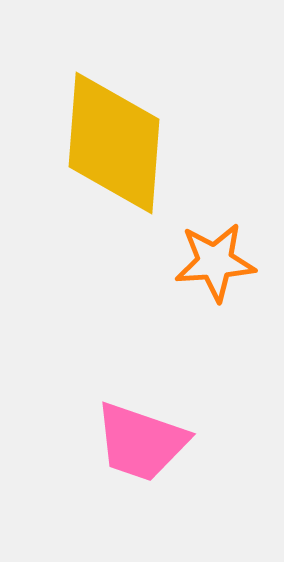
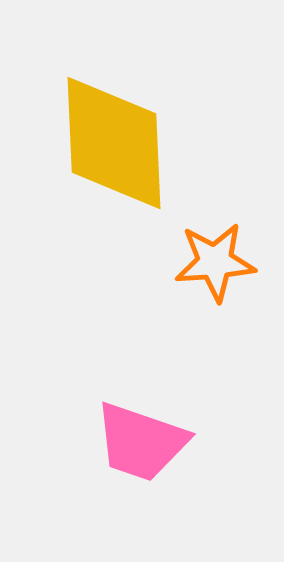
yellow diamond: rotated 7 degrees counterclockwise
